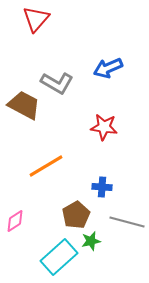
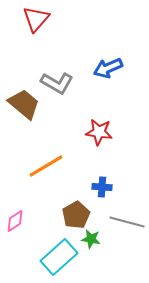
brown trapezoid: moved 1 px up; rotated 12 degrees clockwise
red star: moved 5 px left, 5 px down
green star: moved 2 px up; rotated 24 degrees clockwise
